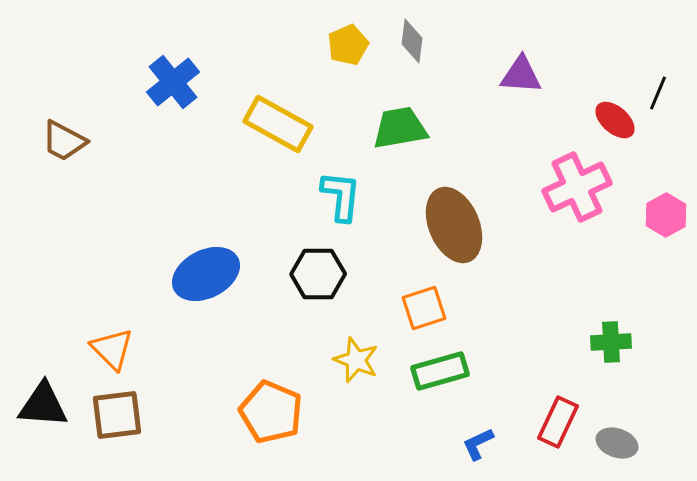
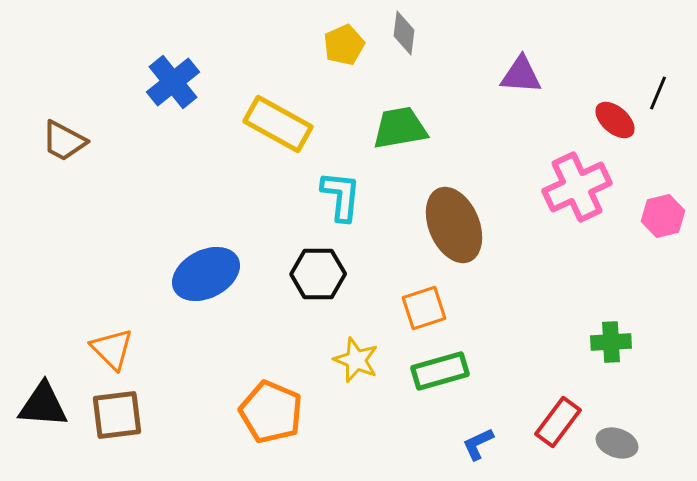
gray diamond: moved 8 px left, 8 px up
yellow pentagon: moved 4 px left
pink hexagon: moved 3 px left, 1 px down; rotated 15 degrees clockwise
red rectangle: rotated 12 degrees clockwise
